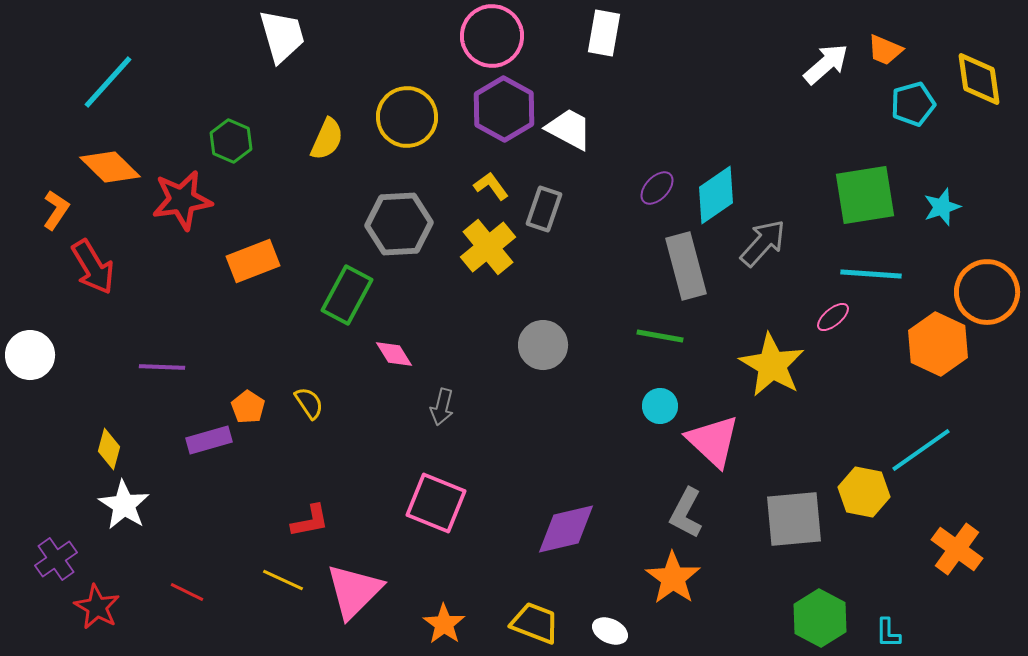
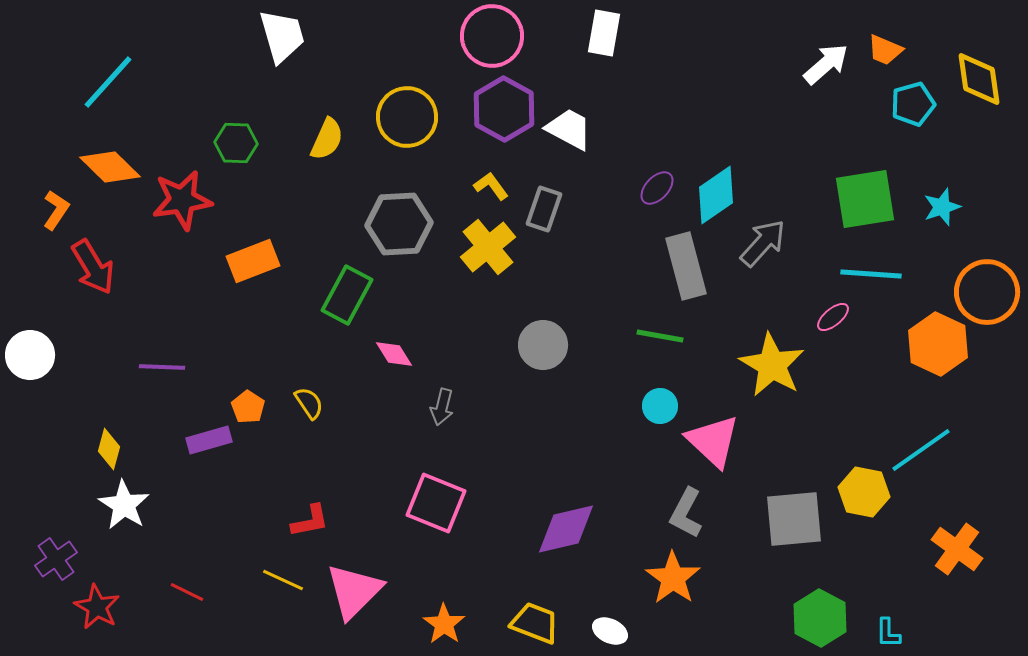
green hexagon at (231, 141): moved 5 px right, 2 px down; rotated 21 degrees counterclockwise
green square at (865, 195): moved 4 px down
